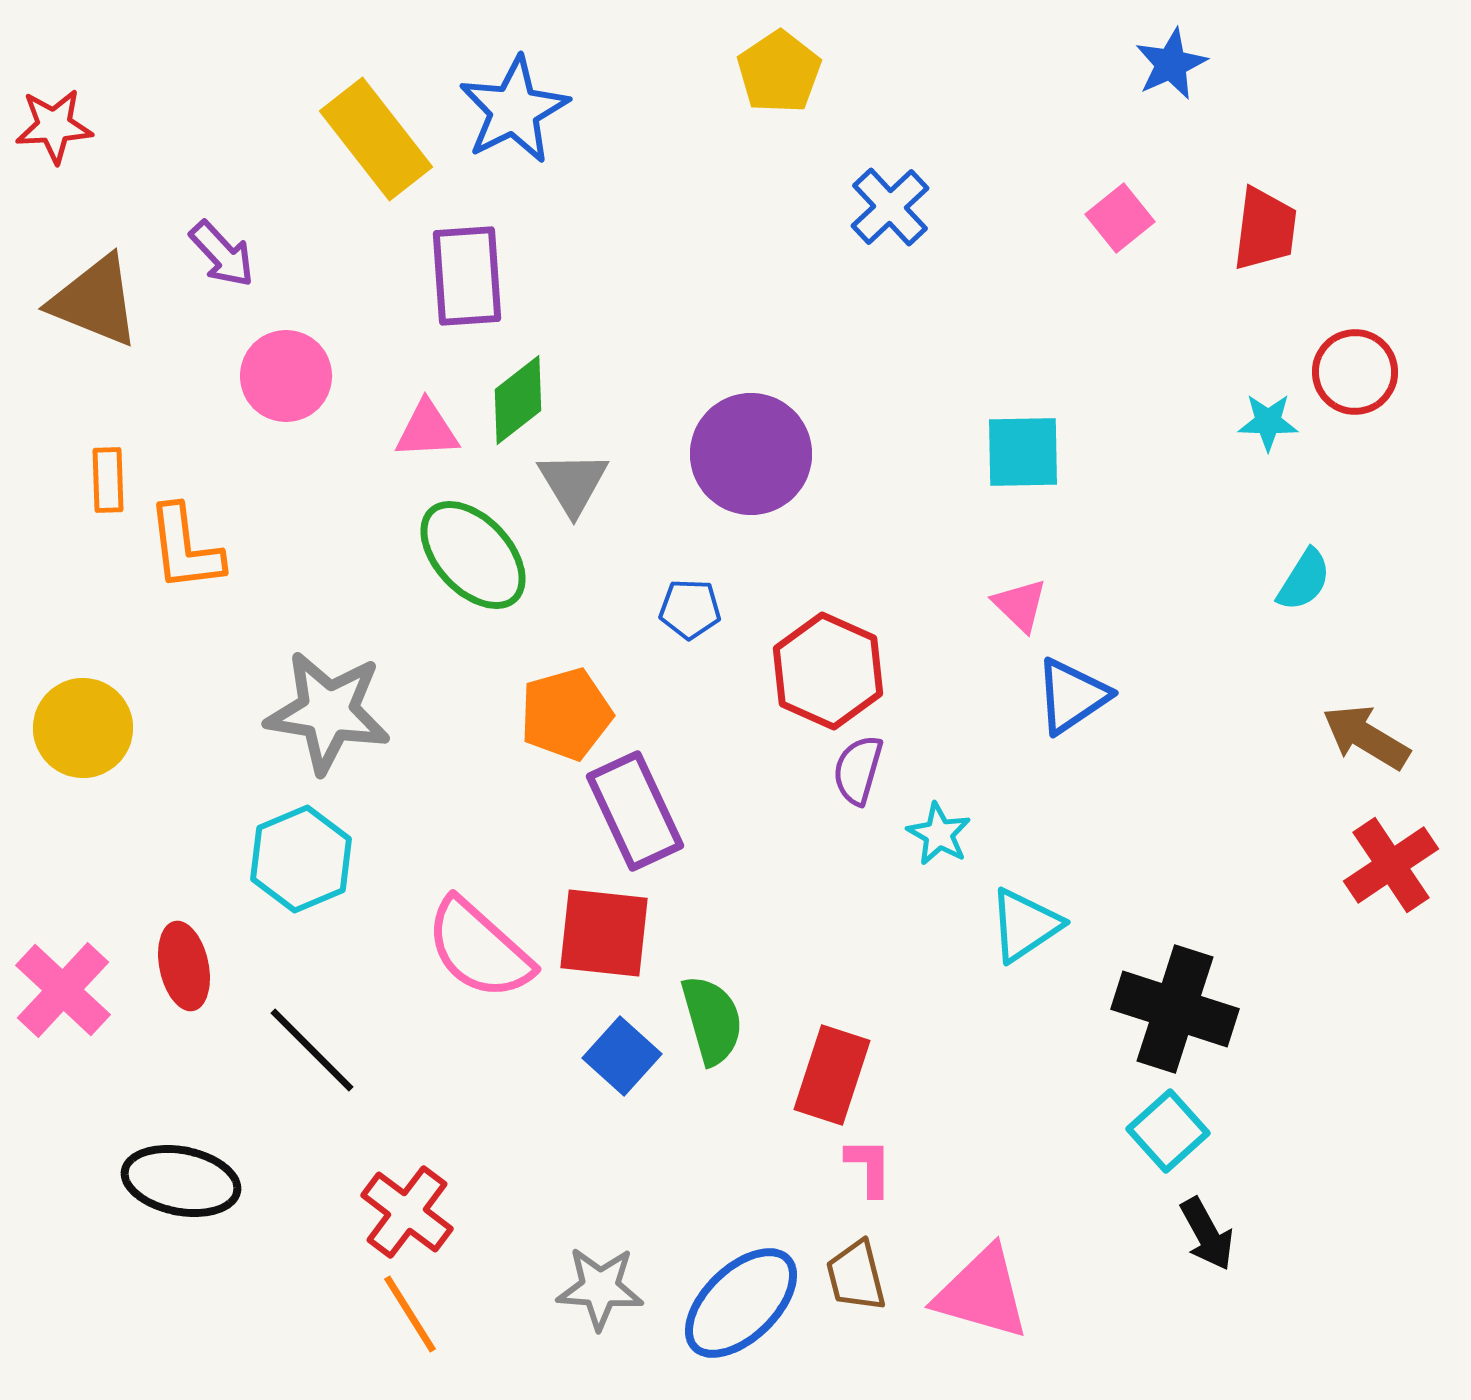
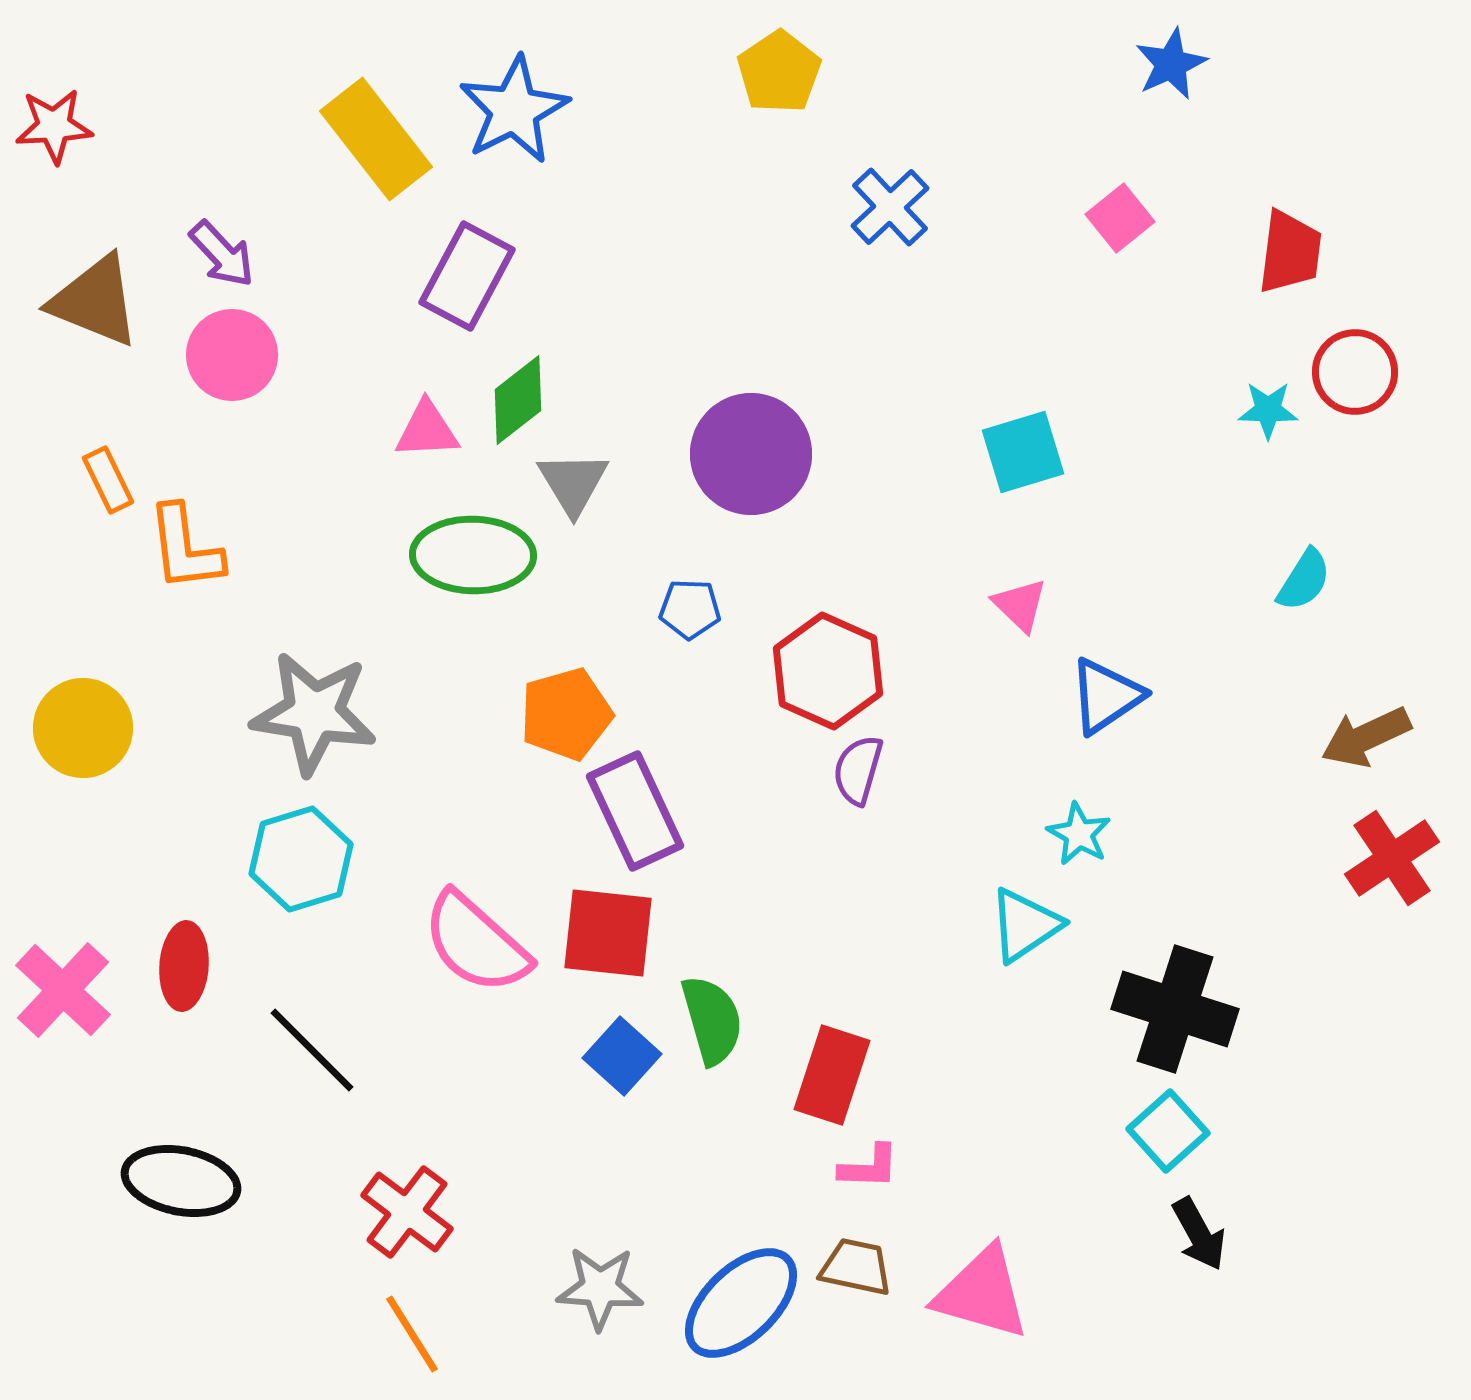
red trapezoid at (1265, 229): moved 25 px right, 23 px down
purple rectangle at (467, 276): rotated 32 degrees clockwise
pink circle at (286, 376): moved 54 px left, 21 px up
cyan star at (1268, 422): moved 12 px up
cyan square at (1023, 452): rotated 16 degrees counterclockwise
orange rectangle at (108, 480): rotated 24 degrees counterclockwise
green ellipse at (473, 555): rotated 46 degrees counterclockwise
blue triangle at (1072, 696): moved 34 px right
gray star at (328, 712): moved 14 px left, 1 px down
brown arrow at (1366, 737): rotated 56 degrees counterclockwise
cyan star at (939, 834): moved 140 px right
cyan hexagon at (301, 859): rotated 6 degrees clockwise
red cross at (1391, 865): moved 1 px right, 7 px up
red square at (604, 933): moved 4 px right
pink semicircle at (479, 949): moved 3 px left, 6 px up
red ellipse at (184, 966): rotated 16 degrees clockwise
pink L-shape at (869, 1167): rotated 92 degrees clockwise
black arrow at (1207, 1234): moved 8 px left
brown trapezoid at (856, 1276): moved 9 px up; rotated 116 degrees clockwise
orange line at (410, 1314): moved 2 px right, 20 px down
